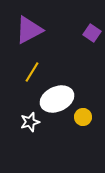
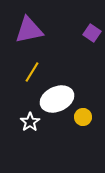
purple triangle: rotated 16 degrees clockwise
white star: rotated 18 degrees counterclockwise
